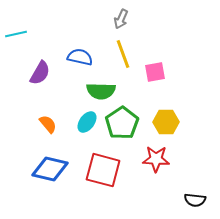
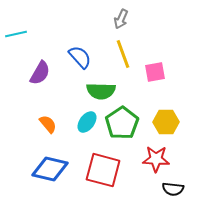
blue semicircle: rotated 35 degrees clockwise
black semicircle: moved 22 px left, 11 px up
